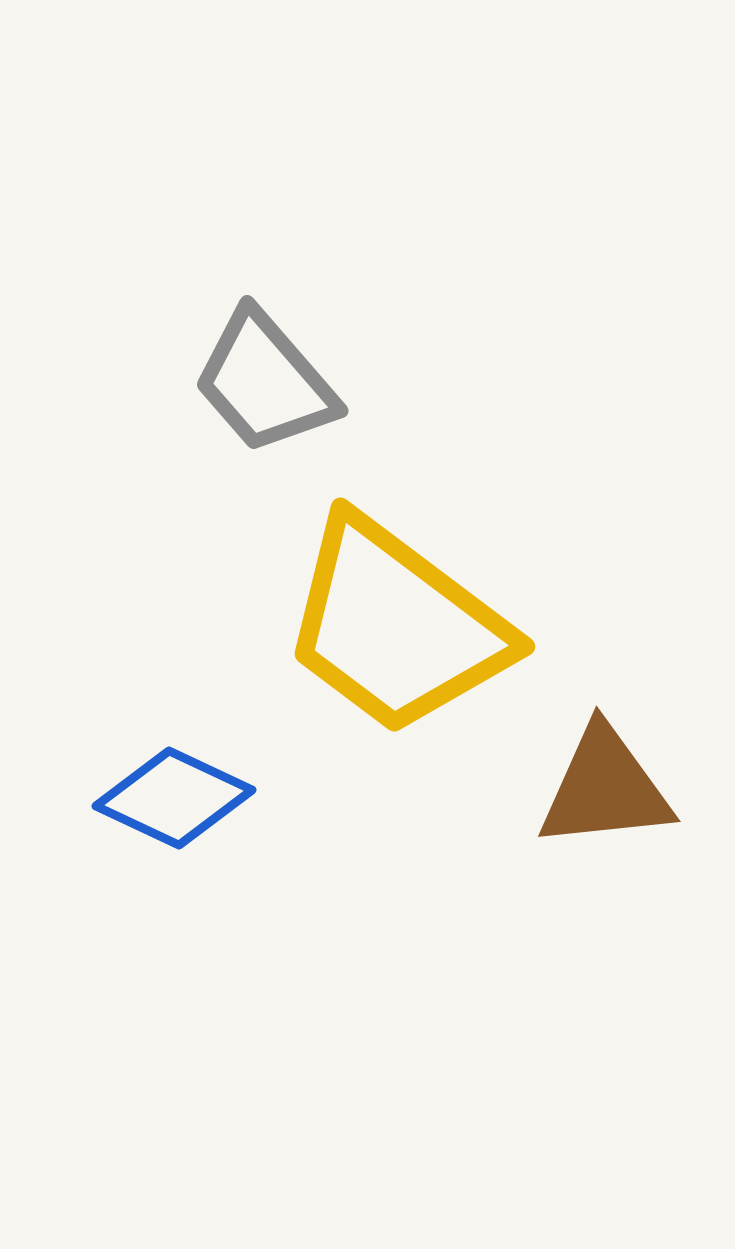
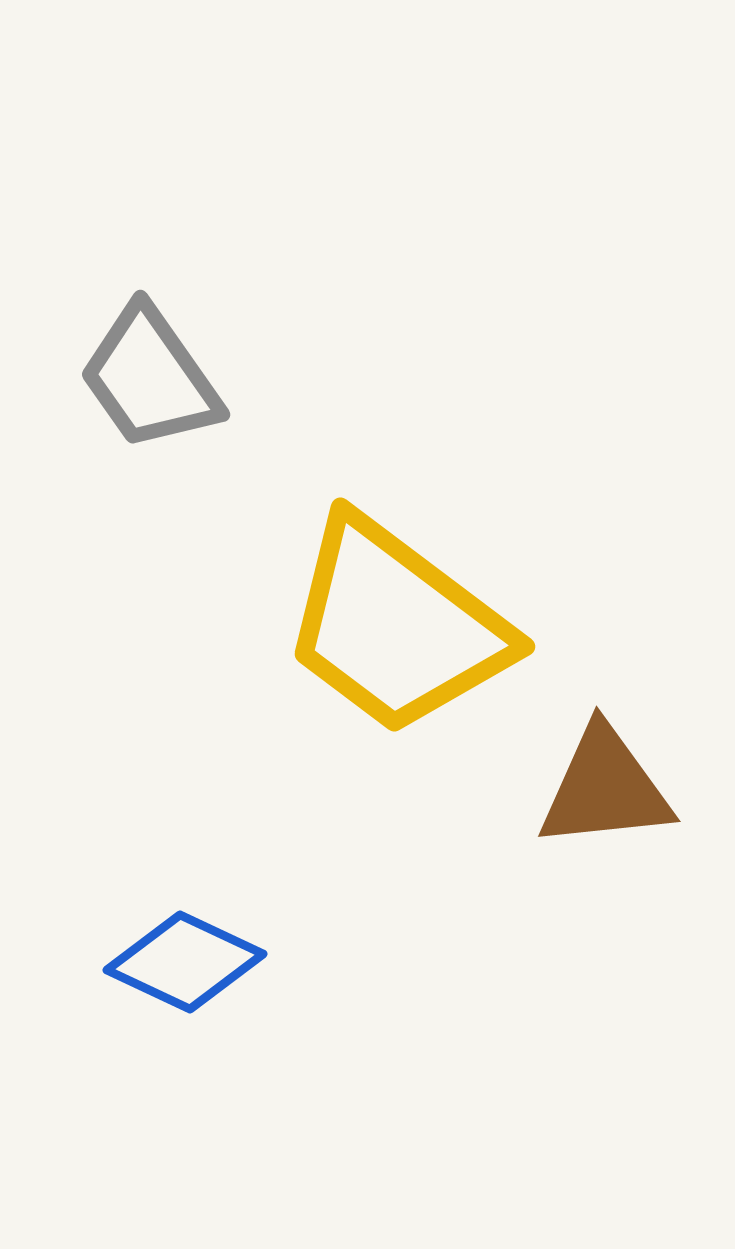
gray trapezoid: moved 115 px left, 4 px up; rotated 6 degrees clockwise
blue diamond: moved 11 px right, 164 px down
